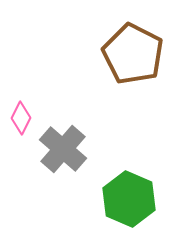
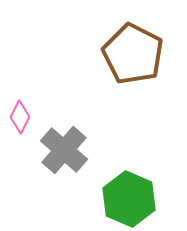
pink diamond: moved 1 px left, 1 px up
gray cross: moved 1 px right, 1 px down
